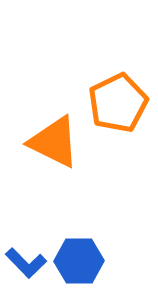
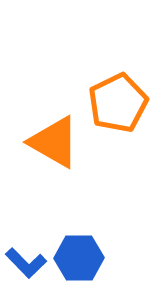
orange triangle: rotated 4 degrees clockwise
blue hexagon: moved 3 px up
